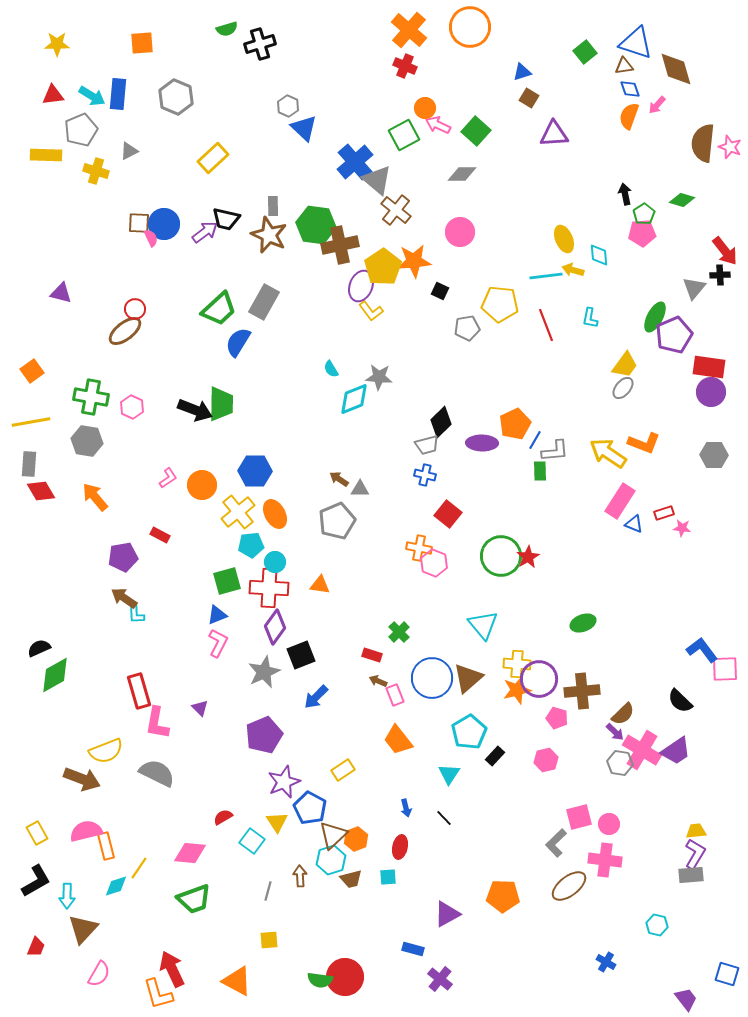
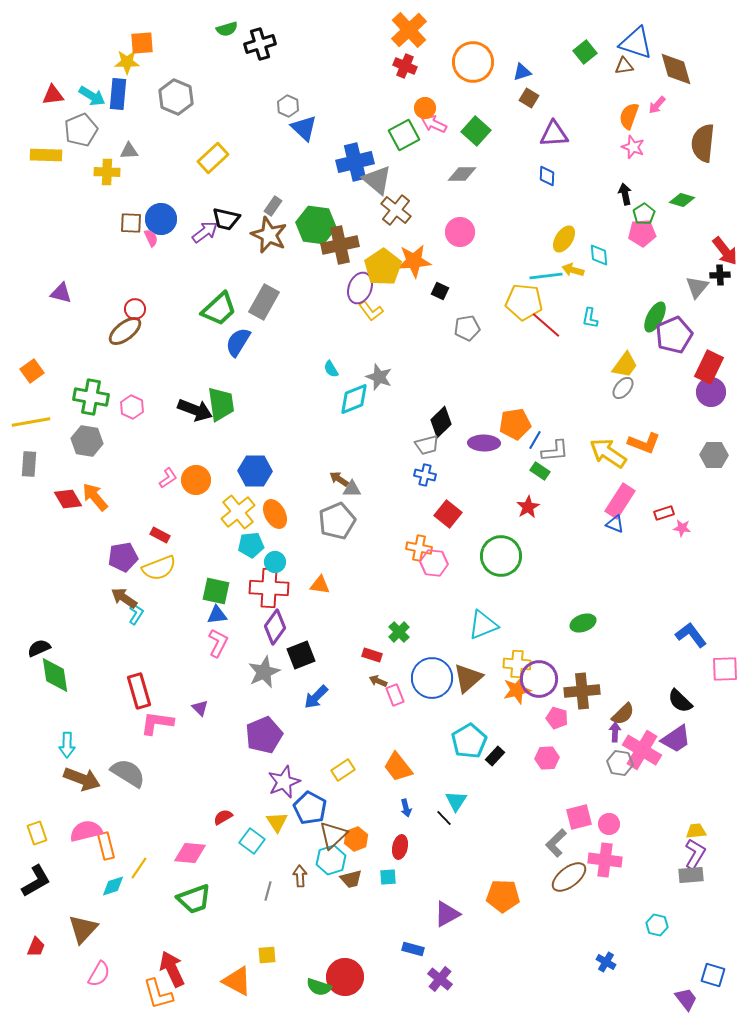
orange circle at (470, 27): moved 3 px right, 35 px down
orange cross at (409, 30): rotated 6 degrees clockwise
yellow star at (57, 44): moved 70 px right, 18 px down
blue diamond at (630, 89): moved 83 px left, 87 px down; rotated 20 degrees clockwise
pink arrow at (438, 125): moved 4 px left, 1 px up
pink star at (730, 147): moved 97 px left
gray triangle at (129, 151): rotated 24 degrees clockwise
blue cross at (355, 162): rotated 27 degrees clockwise
yellow cross at (96, 171): moved 11 px right, 1 px down; rotated 15 degrees counterclockwise
gray rectangle at (273, 206): rotated 36 degrees clockwise
brown square at (139, 223): moved 8 px left
blue circle at (164, 224): moved 3 px left, 5 px up
yellow ellipse at (564, 239): rotated 56 degrees clockwise
purple ellipse at (361, 286): moved 1 px left, 2 px down
gray triangle at (694, 288): moved 3 px right, 1 px up
yellow pentagon at (500, 304): moved 24 px right, 2 px up
red line at (546, 325): rotated 28 degrees counterclockwise
red rectangle at (709, 367): rotated 72 degrees counterclockwise
gray star at (379, 377): rotated 16 degrees clockwise
green trapezoid at (221, 404): rotated 9 degrees counterclockwise
orange pentagon at (515, 424): rotated 16 degrees clockwise
purple ellipse at (482, 443): moved 2 px right
green rectangle at (540, 471): rotated 54 degrees counterclockwise
orange circle at (202, 485): moved 6 px left, 5 px up
gray triangle at (360, 489): moved 8 px left
red diamond at (41, 491): moved 27 px right, 8 px down
blue triangle at (634, 524): moved 19 px left
red star at (528, 557): moved 50 px up
pink hexagon at (434, 563): rotated 16 degrees counterclockwise
green square at (227, 581): moved 11 px left, 10 px down; rotated 28 degrees clockwise
cyan L-shape at (136, 614): rotated 145 degrees counterclockwise
blue triangle at (217, 615): rotated 15 degrees clockwise
cyan triangle at (483, 625): rotated 48 degrees clockwise
blue L-shape at (702, 650): moved 11 px left, 15 px up
green diamond at (55, 675): rotated 69 degrees counterclockwise
pink L-shape at (157, 723): rotated 88 degrees clockwise
cyan pentagon at (469, 732): moved 9 px down
purple arrow at (615, 732): rotated 132 degrees counterclockwise
orange trapezoid at (398, 740): moved 27 px down
yellow semicircle at (106, 751): moved 53 px right, 183 px up
purple trapezoid at (676, 751): moved 12 px up
pink hexagon at (546, 760): moved 1 px right, 2 px up; rotated 10 degrees clockwise
gray semicircle at (157, 773): moved 29 px left; rotated 6 degrees clockwise
cyan triangle at (449, 774): moved 7 px right, 27 px down
yellow rectangle at (37, 833): rotated 10 degrees clockwise
cyan diamond at (116, 886): moved 3 px left
brown ellipse at (569, 886): moved 9 px up
cyan arrow at (67, 896): moved 151 px up
yellow square at (269, 940): moved 2 px left, 15 px down
blue square at (727, 974): moved 14 px left, 1 px down
green semicircle at (320, 980): moved 1 px left, 7 px down; rotated 10 degrees clockwise
